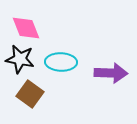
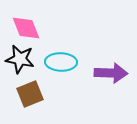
brown square: rotated 32 degrees clockwise
